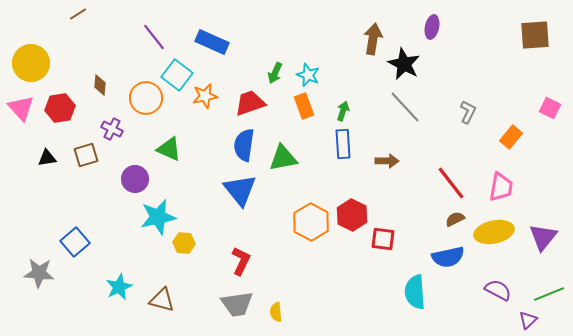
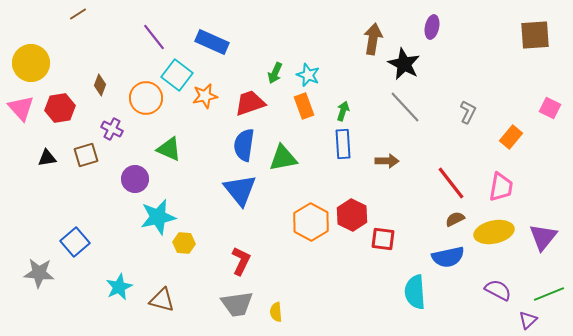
brown diamond at (100, 85): rotated 15 degrees clockwise
